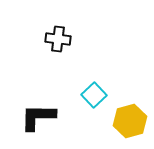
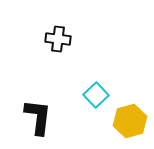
cyan square: moved 2 px right
black L-shape: rotated 96 degrees clockwise
